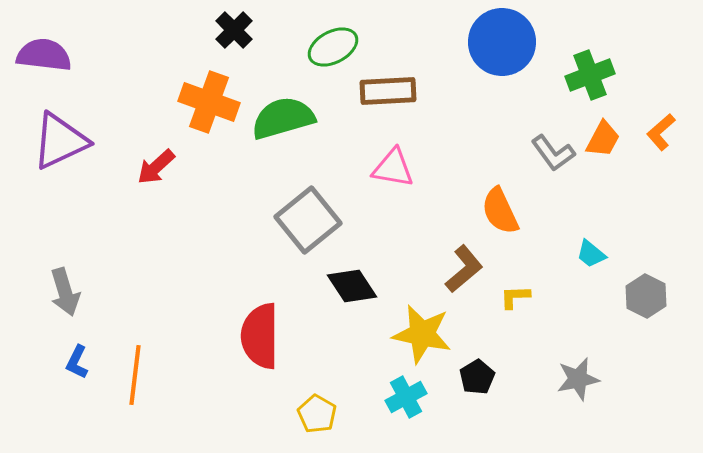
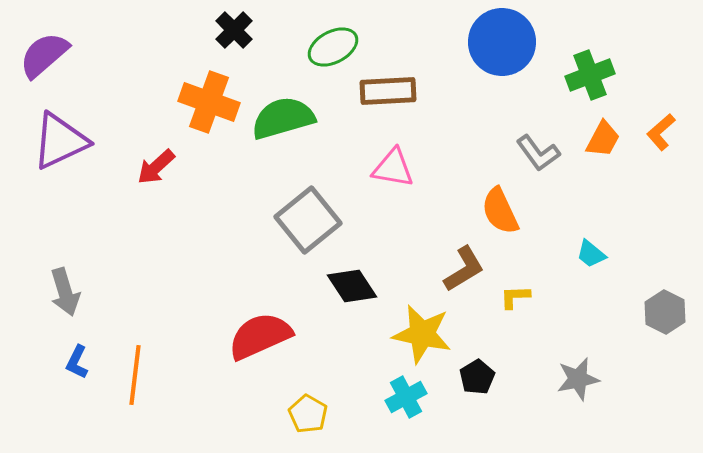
purple semicircle: rotated 48 degrees counterclockwise
gray L-shape: moved 15 px left
brown L-shape: rotated 9 degrees clockwise
gray hexagon: moved 19 px right, 16 px down
red semicircle: rotated 66 degrees clockwise
yellow pentagon: moved 9 px left
